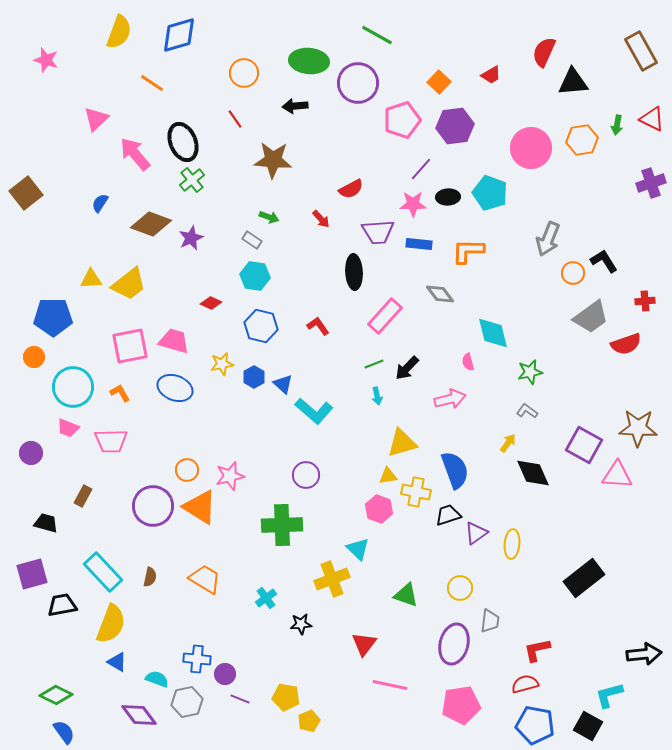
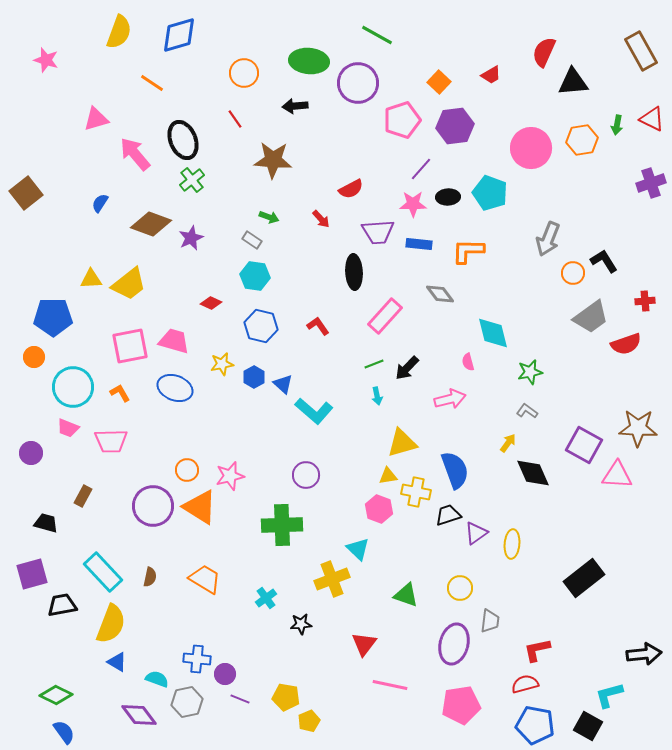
pink triangle at (96, 119): rotated 28 degrees clockwise
black ellipse at (183, 142): moved 2 px up
